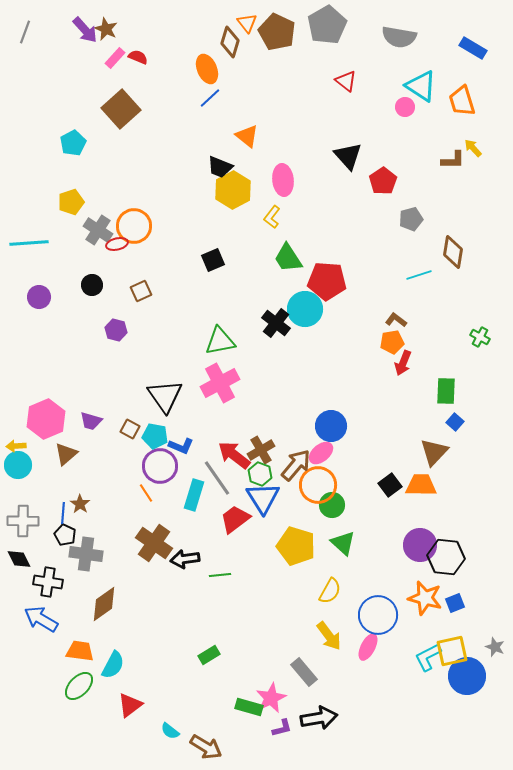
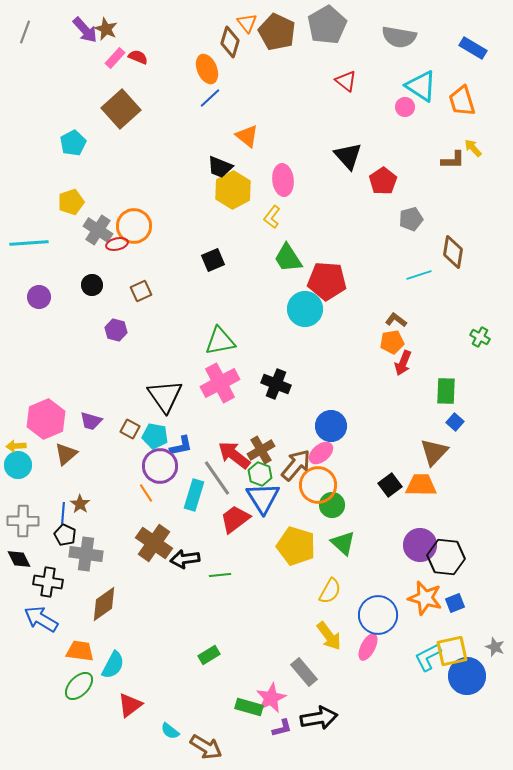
black cross at (276, 323): moved 61 px down; rotated 16 degrees counterclockwise
blue L-shape at (181, 446): rotated 35 degrees counterclockwise
